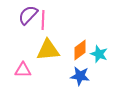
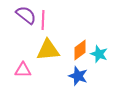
purple semicircle: moved 2 px left; rotated 85 degrees clockwise
blue star: moved 2 px left; rotated 12 degrees clockwise
